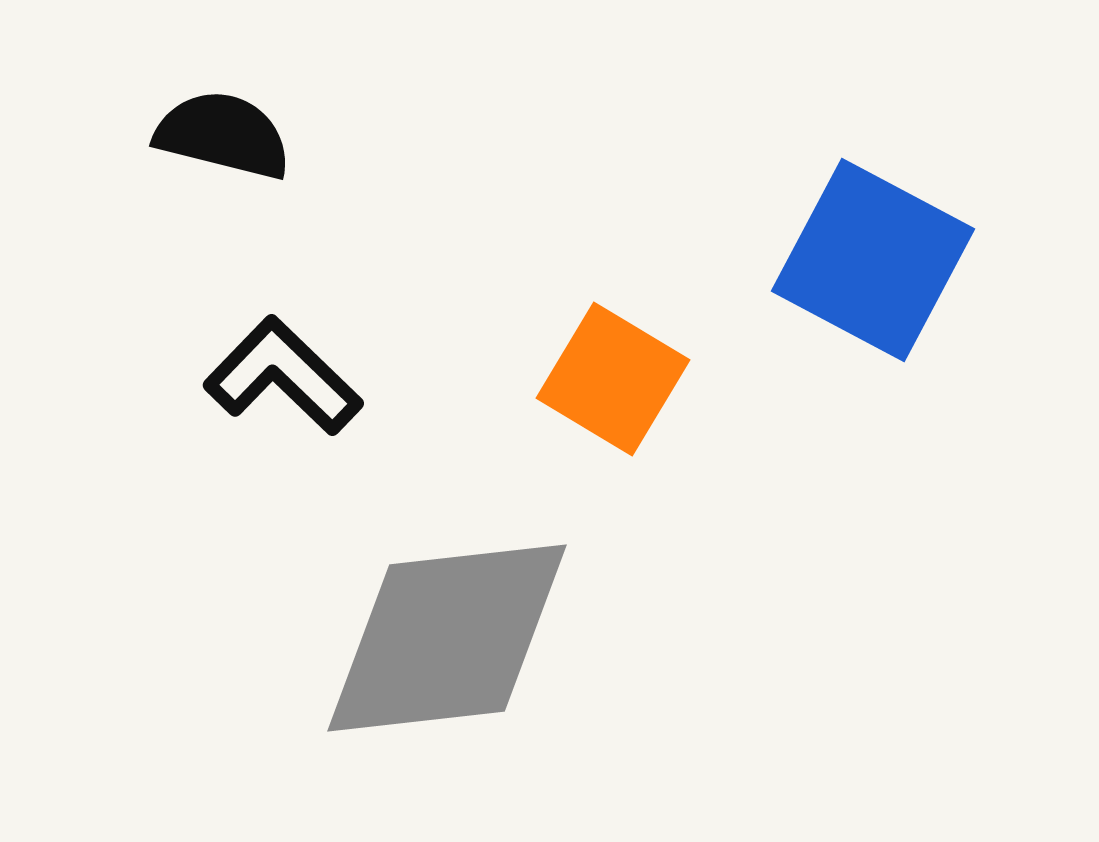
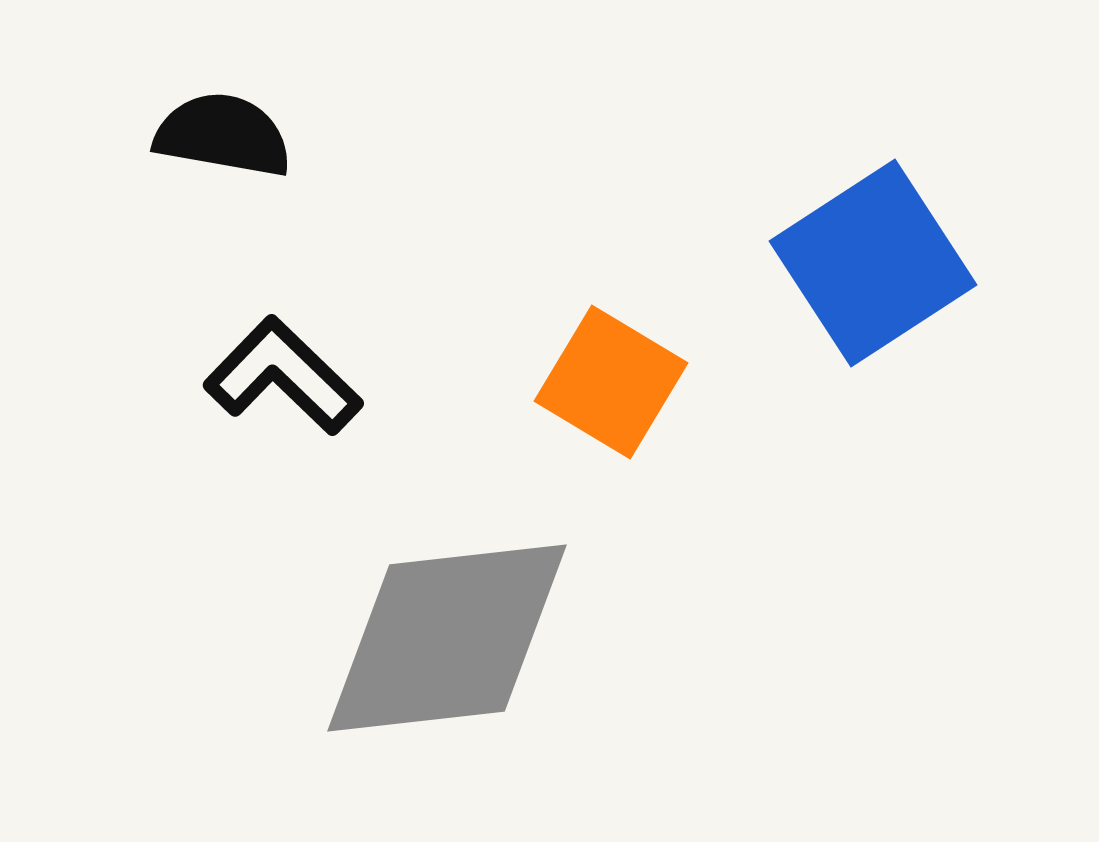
black semicircle: rotated 4 degrees counterclockwise
blue square: moved 3 px down; rotated 29 degrees clockwise
orange square: moved 2 px left, 3 px down
